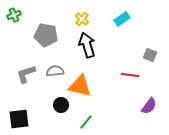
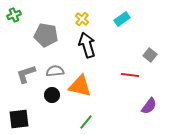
gray square: rotated 16 degrees clockwise
black circle: moved 9 px left, 10 px up
